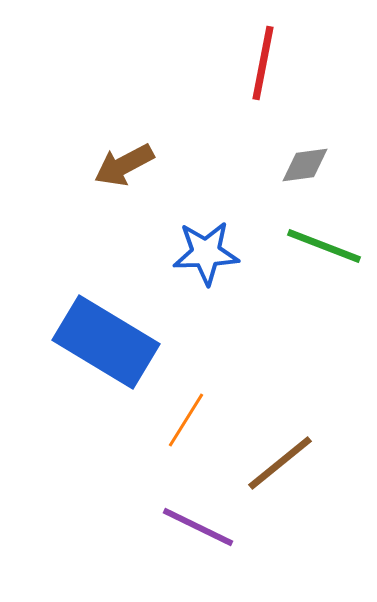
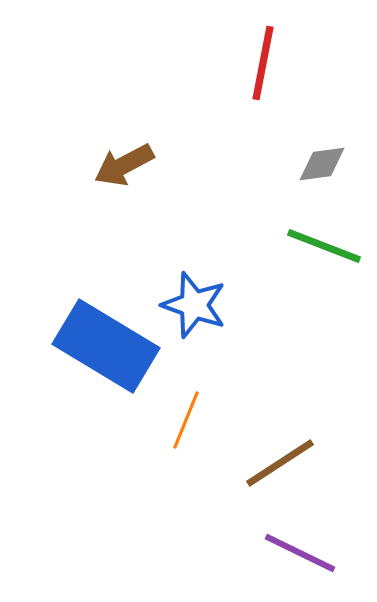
gray diamond: moved 17 px right, 1 px up
blue star: moved 12 px left, 52 px down; rotated 22 degrees clockwise
blue rectangle: moved 4 px down
orange line: rotated 10 degrees counterclockwise
brown line: rotated 6 degrees clockwise
purple line: moved 102 px right, 26 px down
